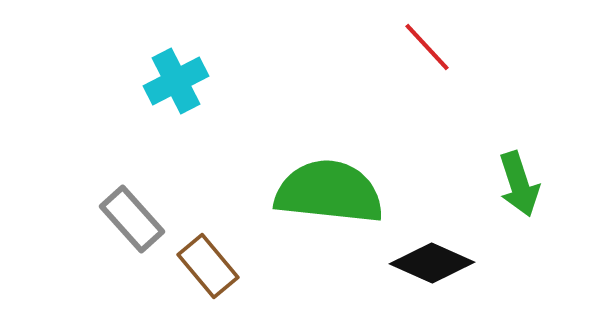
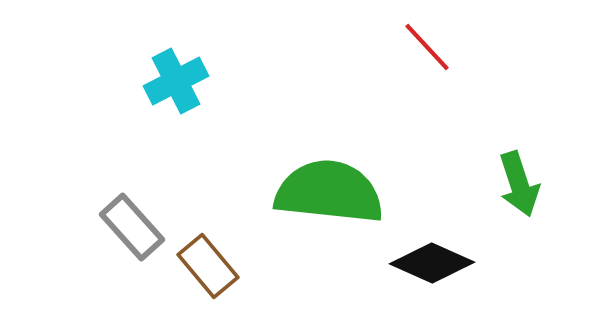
gray rectangle: moved 8 px down
